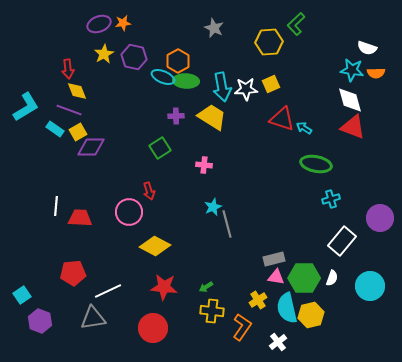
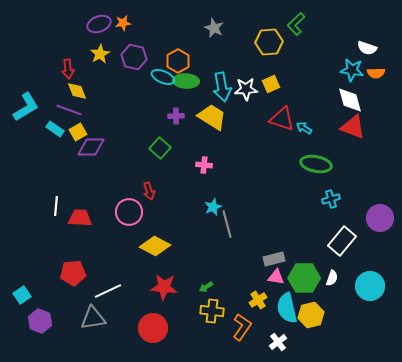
yellow star at (104, 54): moved 4 px left
green square at (160, 148): rotated 15 degrees counterclockwise
